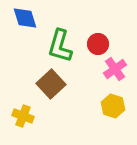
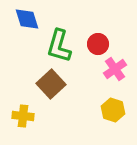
blue diamond: moved 2 px right, 1 px down
green L-shape: moved 1 px left
yellow hexagon: moved 4 px down
yellow cross: rotated 15 degrees counterclockwise
